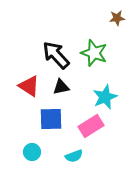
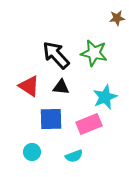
green star: rotated 8 degrees counterclockwise
black triangle: rotated 18 degrees clockwise
pink rectangle: moved 2 px left, 2 px up; rotated 10 degrees clockwise
